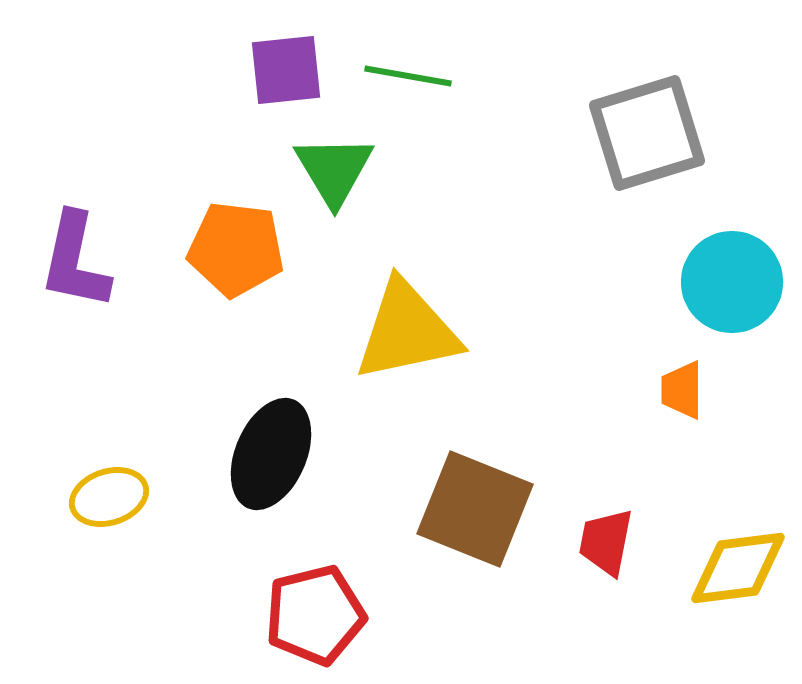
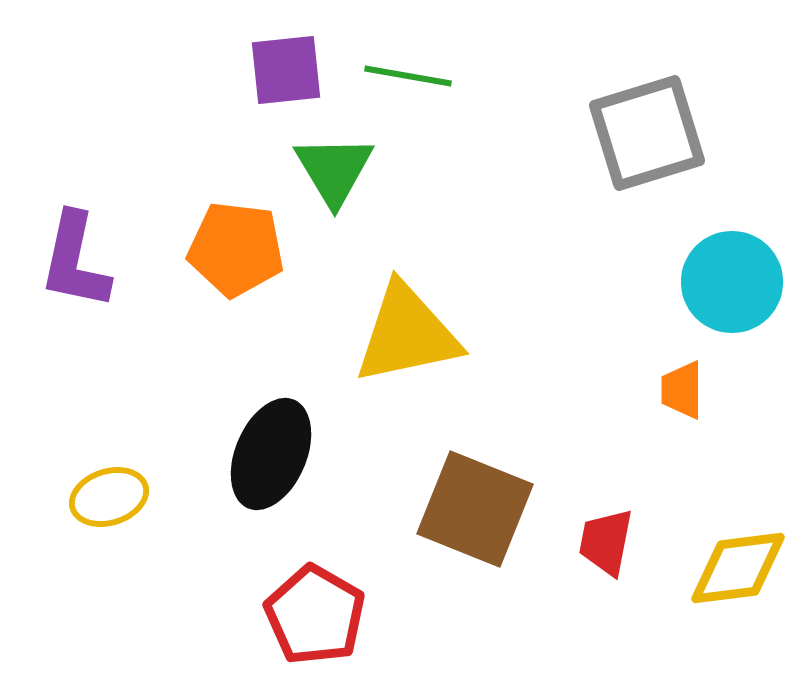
yellow triangle: moved 3 px down
red pentagon: rotated 28 degrees counterclockwise
